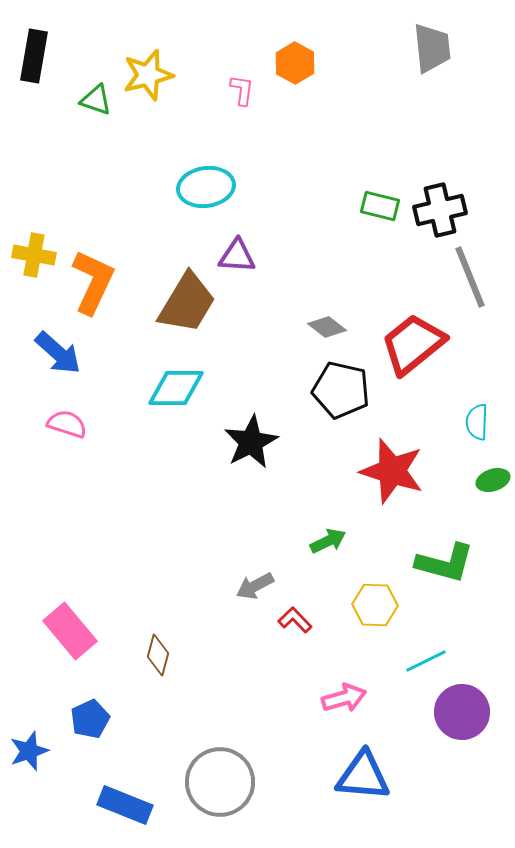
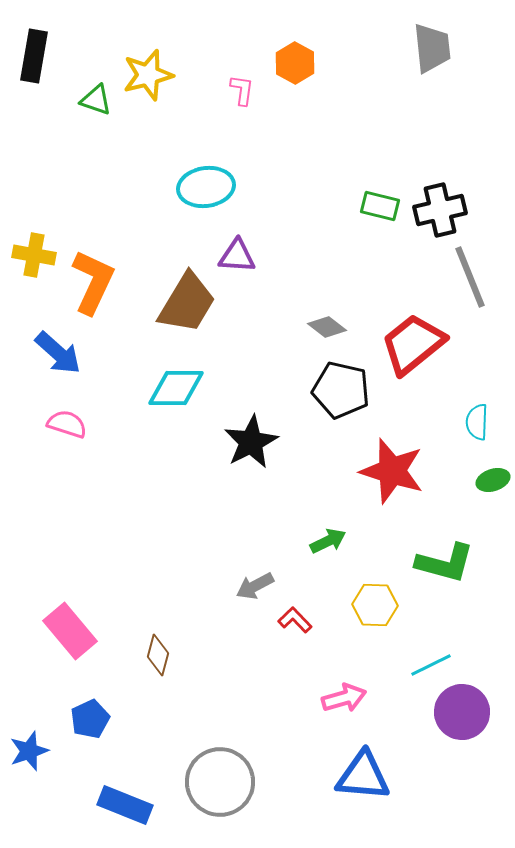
cyan line: moved 5 px right, 4 px down
